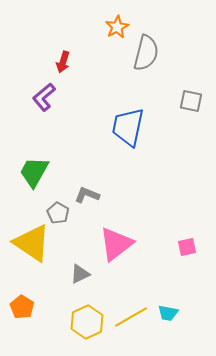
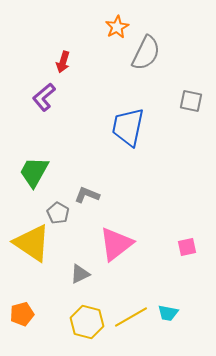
gray semicircle: rotated 12 degrees clockwise
orange pentagon: moved 7 px down; rotated 25 degrees clockwise
yellow hexagon: rotated 20 degrees counterclockwise
